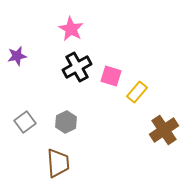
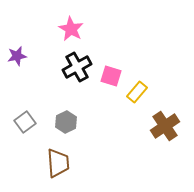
brown cross: moved 1 px right, 4 px up
